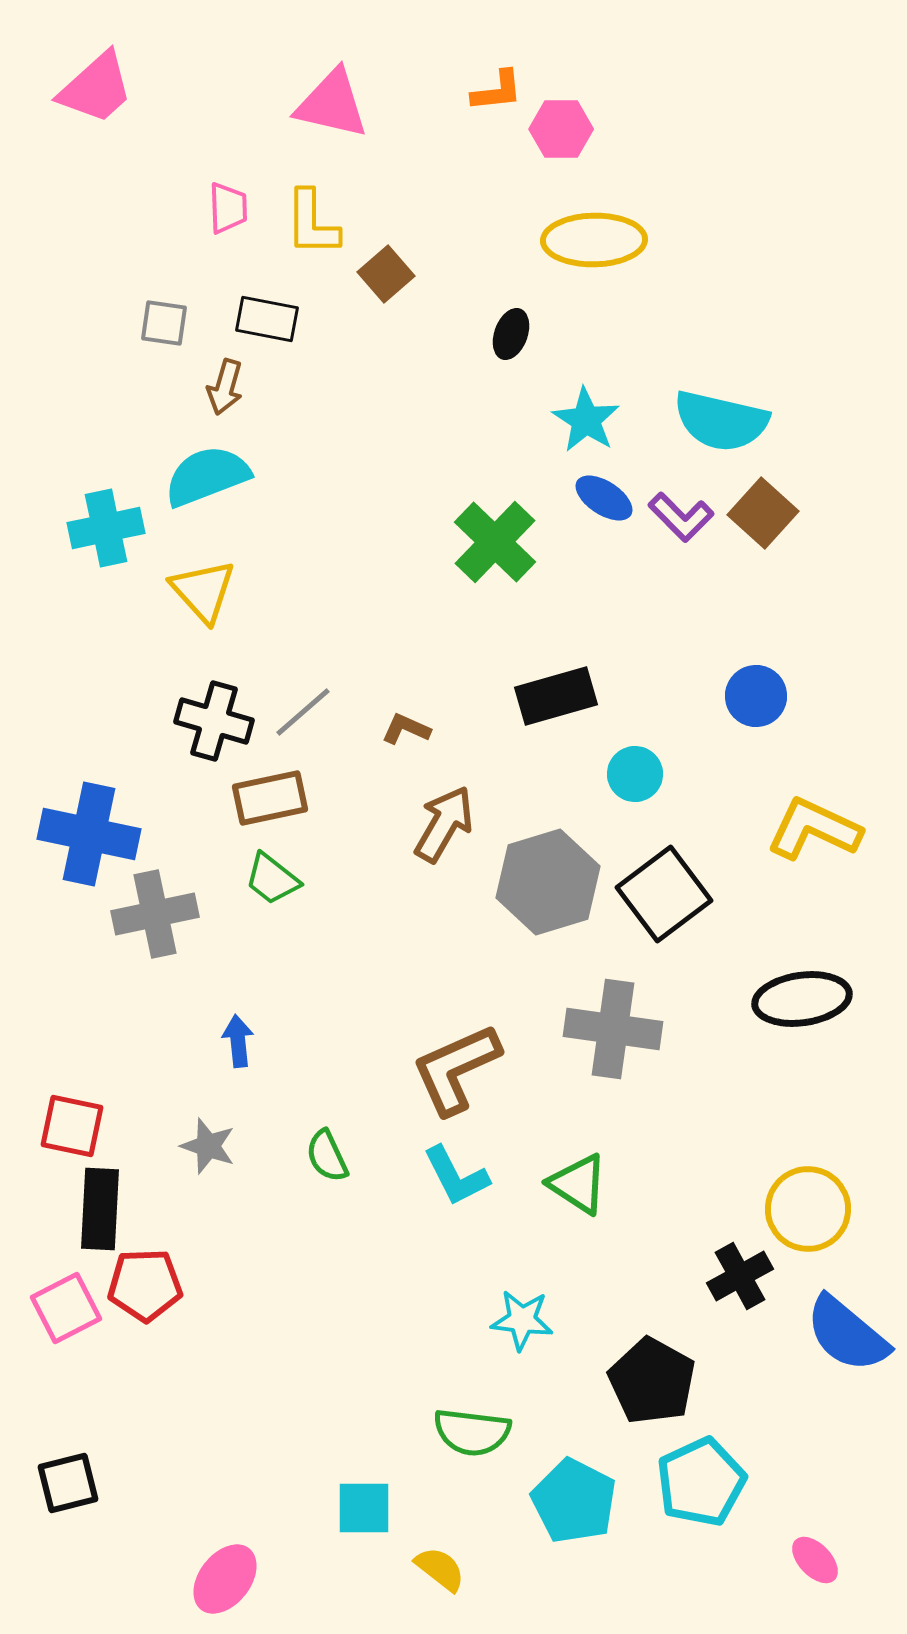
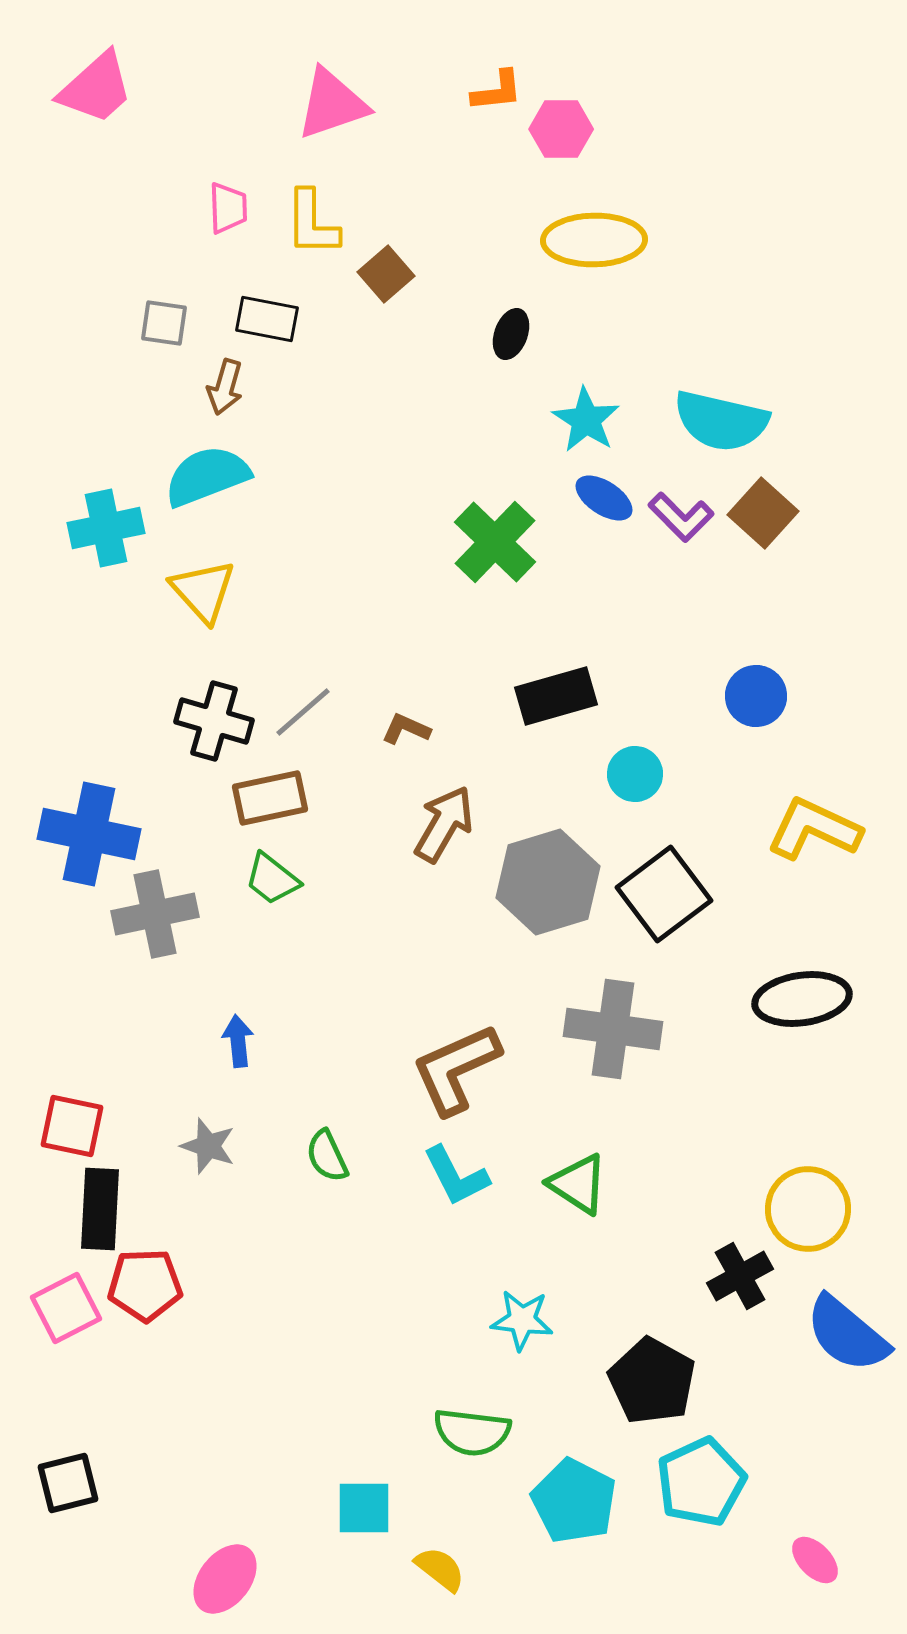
pink triangle at (332, 104): rotated 32 degrees counterclockwise
